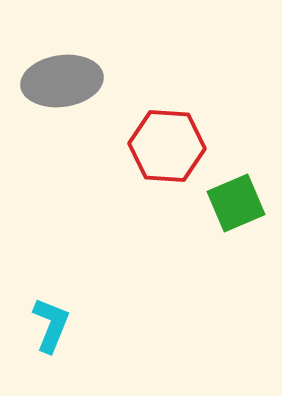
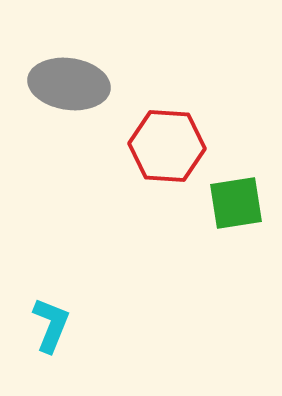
gray ellipse: moved 7 px right, 3 px down; rotated 16 degrees clockwise
green square: rotated 14 degrees clockwise
